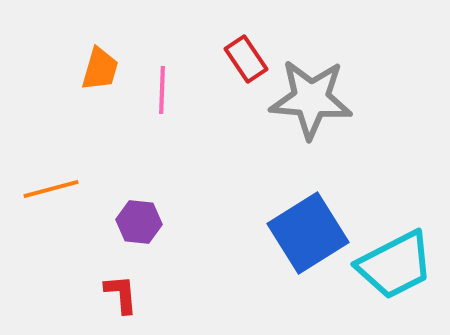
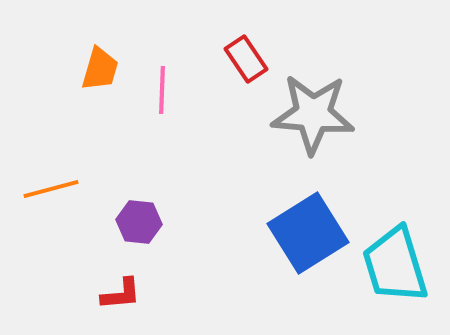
gray star: moved 2 px right, 15 px down
cyan trapezoid: rotated 100 degrees clockwise
red L-shape: rotated 90 degrees clockwise
